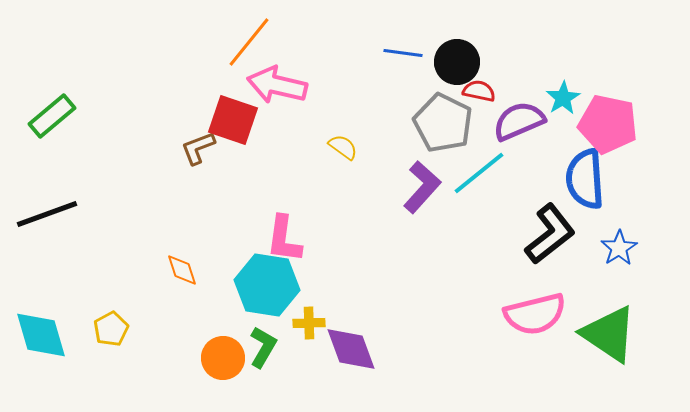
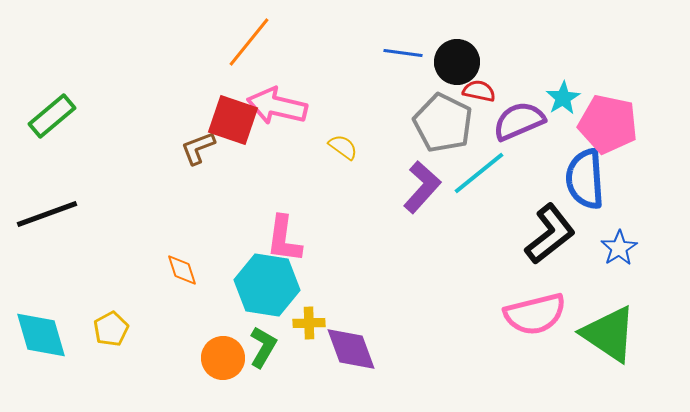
pink arrow: moved 21 px down
